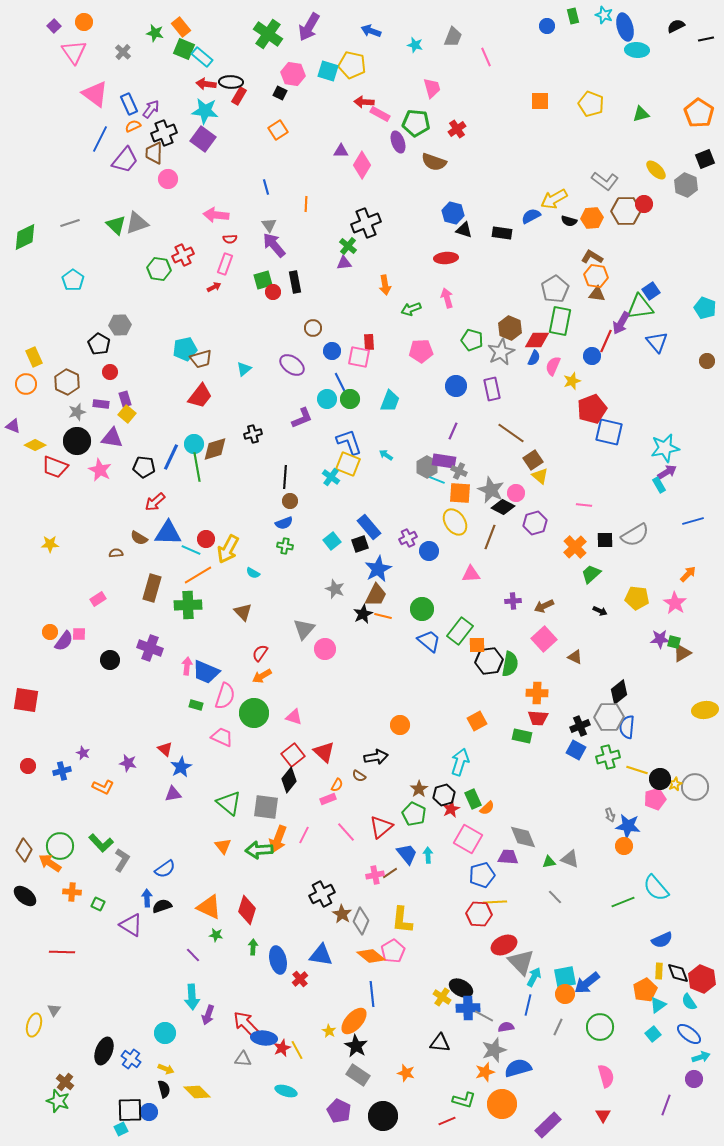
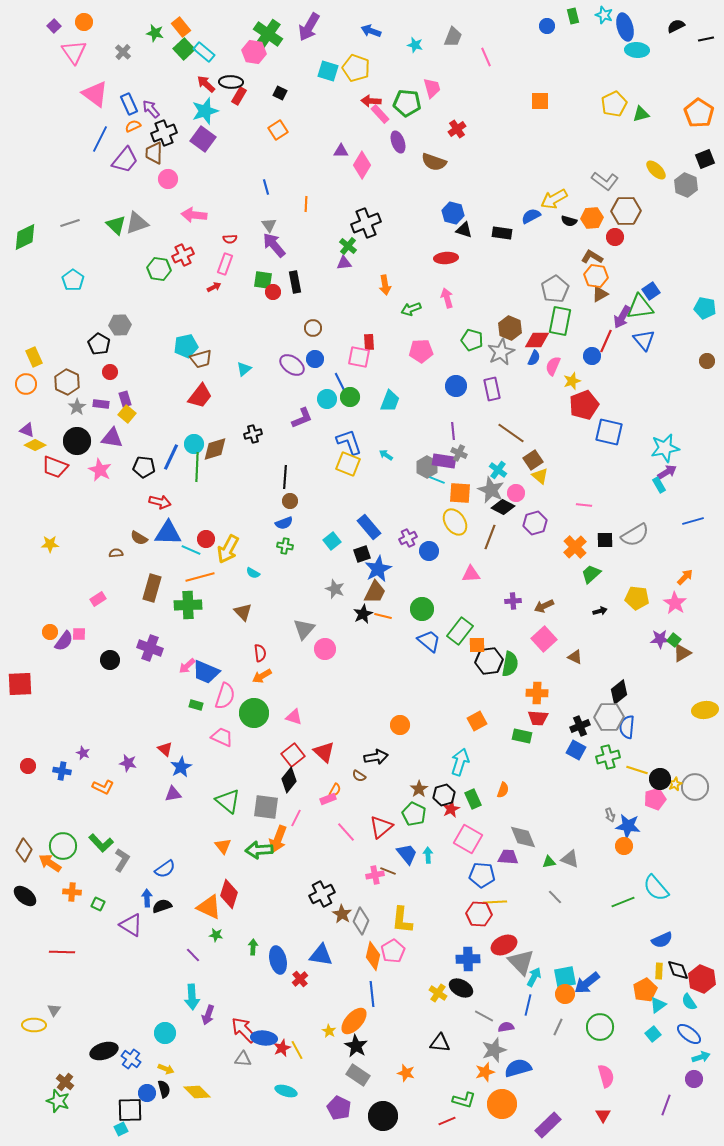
green square at (184, 49): rotated 25 degrees clockwise
cyan rectangle at (202, 57): moved 2 px right, 5 px up
yellow pentagon at (352, 65): moved 4 px right, 3 px down; rotated 8 degrees clockwise
pink hexagon at (293, 74): moved 39 px left, 22 px up
red arrow at (206, 84): rotated 36 degrees clockwise
red arrow at (364, 102): moved 7 px right, 1 px up
yellow pentagon at (591, 104): moved 23 px right; rotated 25 degrees clockwise
purple arrow at (151, 109): rotated 78 degrees counterclockwise
cyan star at (205, 111): rotated 24 degrees counterclockwise
pink rectangle at (380, 114): rotated 18 degrees clockwise
green pentagon at (416, 123): moved 9 px left, 20 px up
red circle at (644, 204): moved 29 px left, 33 px down
pink arrow at (216, 215): moved 22 px left
green square at (263, 280): rotated 24 degrees clockwise
brown triangle at (597, 294): moved 3 px right; rotated 36 degrees counterclockwise
cyan pentagon at (705, 308): rotated 10 degrees counterclockwise
purple arrow at (621, 323): moved 1 px right, 6 px up
blue triangle at (657, 342): moved 13 px left, 2 px up
cyan pentagon at (185, 349): moved 1 px right, 3 px up
blue circle at (332, 351): moved 17 px left, 8 px down
green circle at (350, 399): moved 2 px up
red pentagon at (592, 409): moved 8 px left, 4 px up
gray star at (77, 412): moved 5 px up; rotated 18 degrees counterclockwise
purple triangle at (13, 426): moved 14 px right, 4 px down
purple line at (453, 431): rotated 30 degrees counterclockwise
green line at (197, 467): rotated 12 degrees clockwise
gray cross at (459, 471): moved 18 px up
cyan cross at (331, 477): moved 167 px right, 7 px up
red arrow at (155, 502): moved 5 px right; rotated 125 degrees counterclockwise
black square at (360, 544): moved 2 px right, 10 px down
orange arrow at (688, 574): moved 3 px left, 3 px down
orange line at (198, 575): moved 2 px right, 2 px down; rotated 16 degrees clockwise
brown trapezoid at (376, 595): moved 1 px left, 3 px up
black arrow at (600, 611): rotated 40 degrees counterclockwise
green square at (674, 642): moved 2 px up; rotated 24 degrees clockwise
red semicircle at (260, 653): rotated 138 degrees clockwise
pink arrow at (187, 666): rotated 138 degrees counterclockwise
red square at (26, 700): moved 6 px left, 16 px up; rotated 12 degrees counterclockwise
blue cross at (62, 771): rotated 24 degrees clockwise
orange semicircle at (337, 785): moved 2 px left, 5 px down
green triangle at (229, 803): moved 1 px left, 2 px up
orange semicircle at (487, 808): moved 16 px right, 18 px up; rotated 28 degrees counterclockwise
pink line at (304, 835): moved 8 px left, 17 px up
green circle at (60, 846): moved 3 px right
brown line at (390, 873): moved 2 px left, 2 px up; rotated 56 degrees clockwise
blue pentagon at (482, 875): rotated 20 degrees clockwise
red diamond at (247, 910): moved 18 px left, 16 px up
orange diamond at (371, 956): moved 2 px right; rotated 64 degrees clockwise
black diamond at (678, 973): moved 3 px up
yellow cross at (442, 997): moved 4 px left, 4 px up
blue cross at (468, 1008): moved 49 px up
red arrow at (246, 1024): moved 2 px left, 6 px down
yellow ellipse at (34, 1025): rotated 75 degrees clockwise
black ellipse at (104, 1051): rotated 52 degrees clockwise
purple pentagon at (339, 1111): moved 3 px up
blue circle at (149, 1112): moved 2 px left, 19 px up
